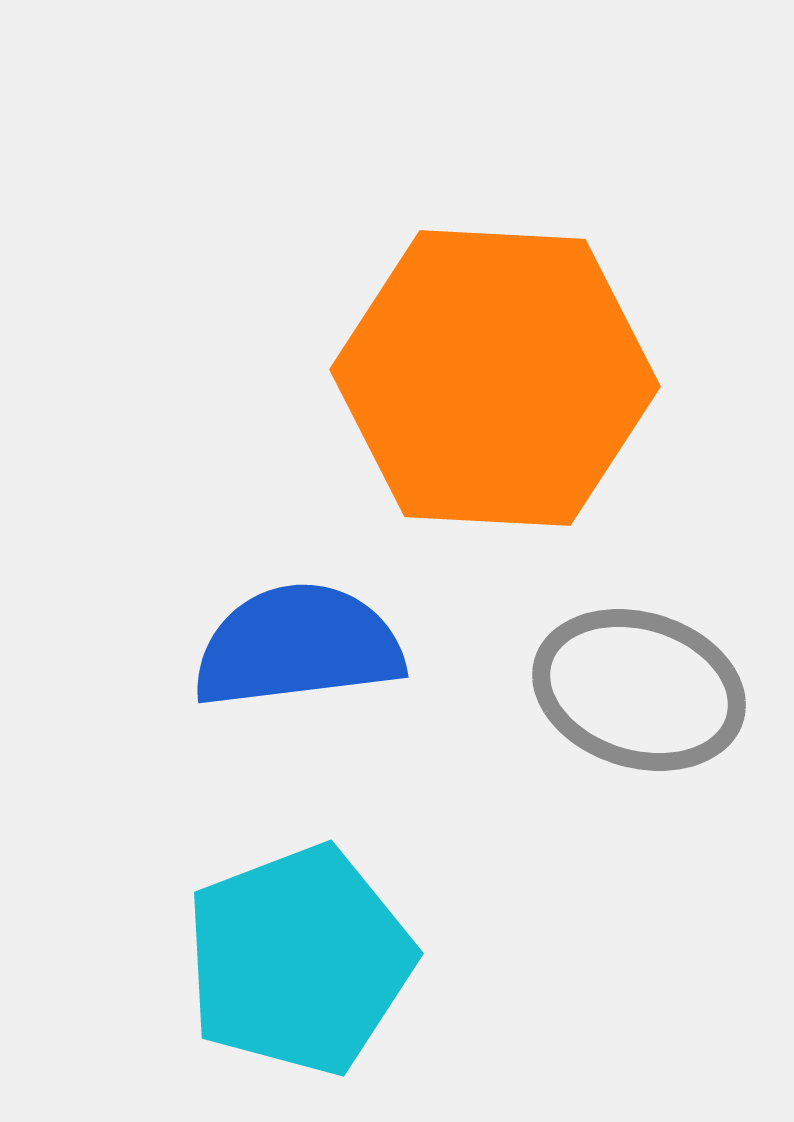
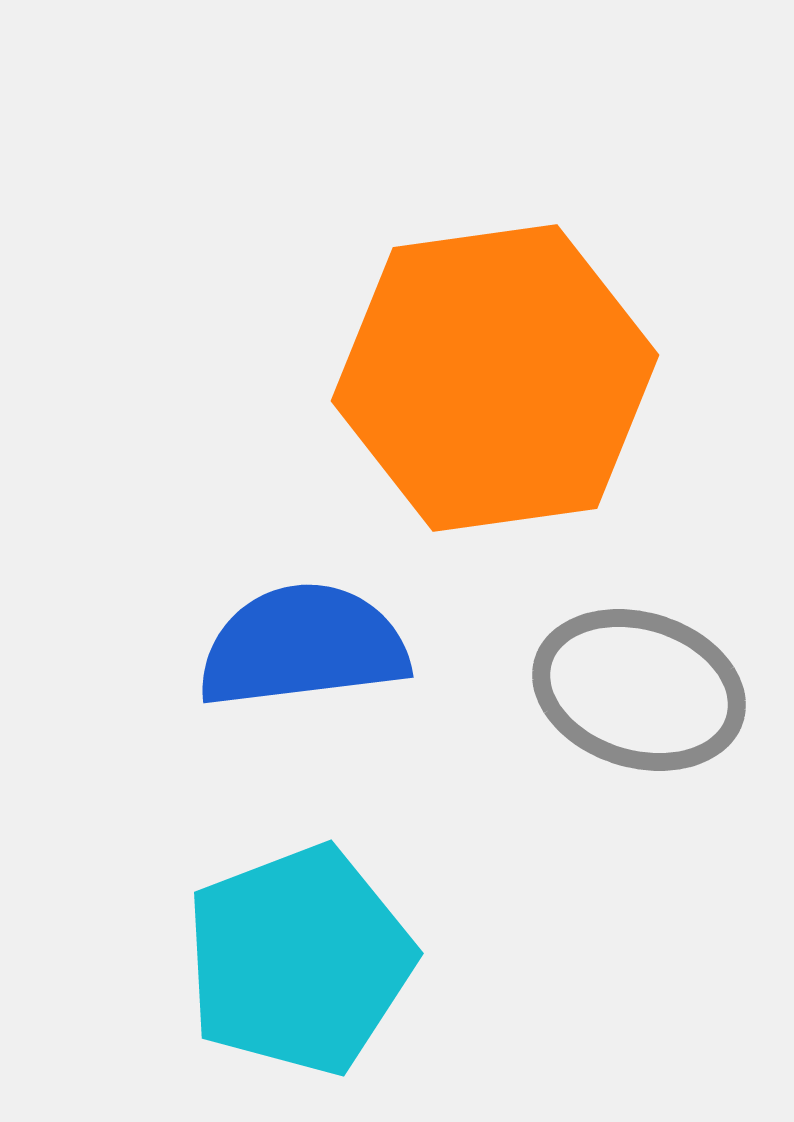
orange hexagon: rotated 11 degrees counterclockwise
blue semicircle: moved 5 px right
